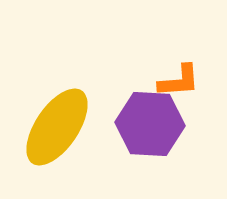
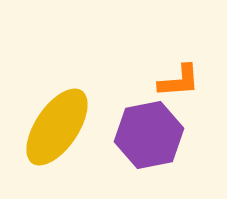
purple hexagon: moved 1 px left, 11 px down; rotated 14 degrees counterclockwise
